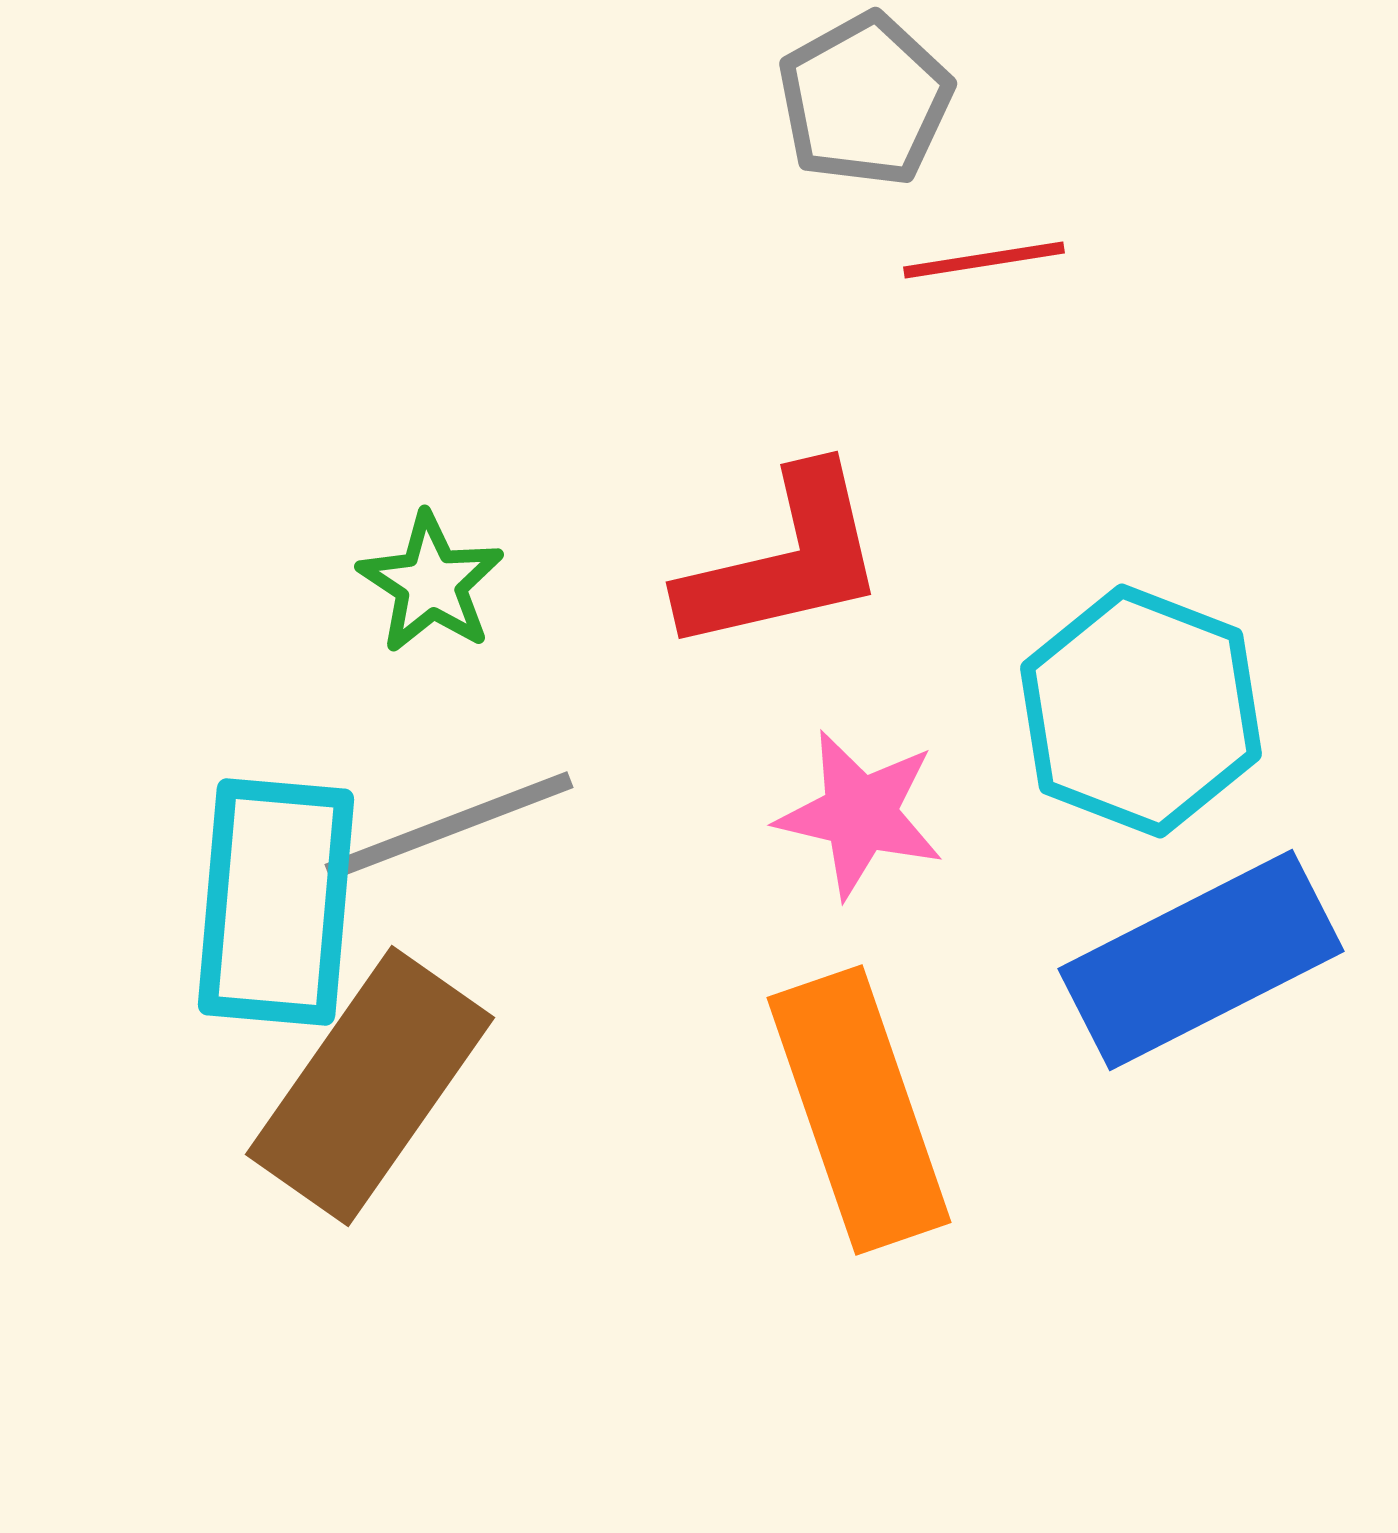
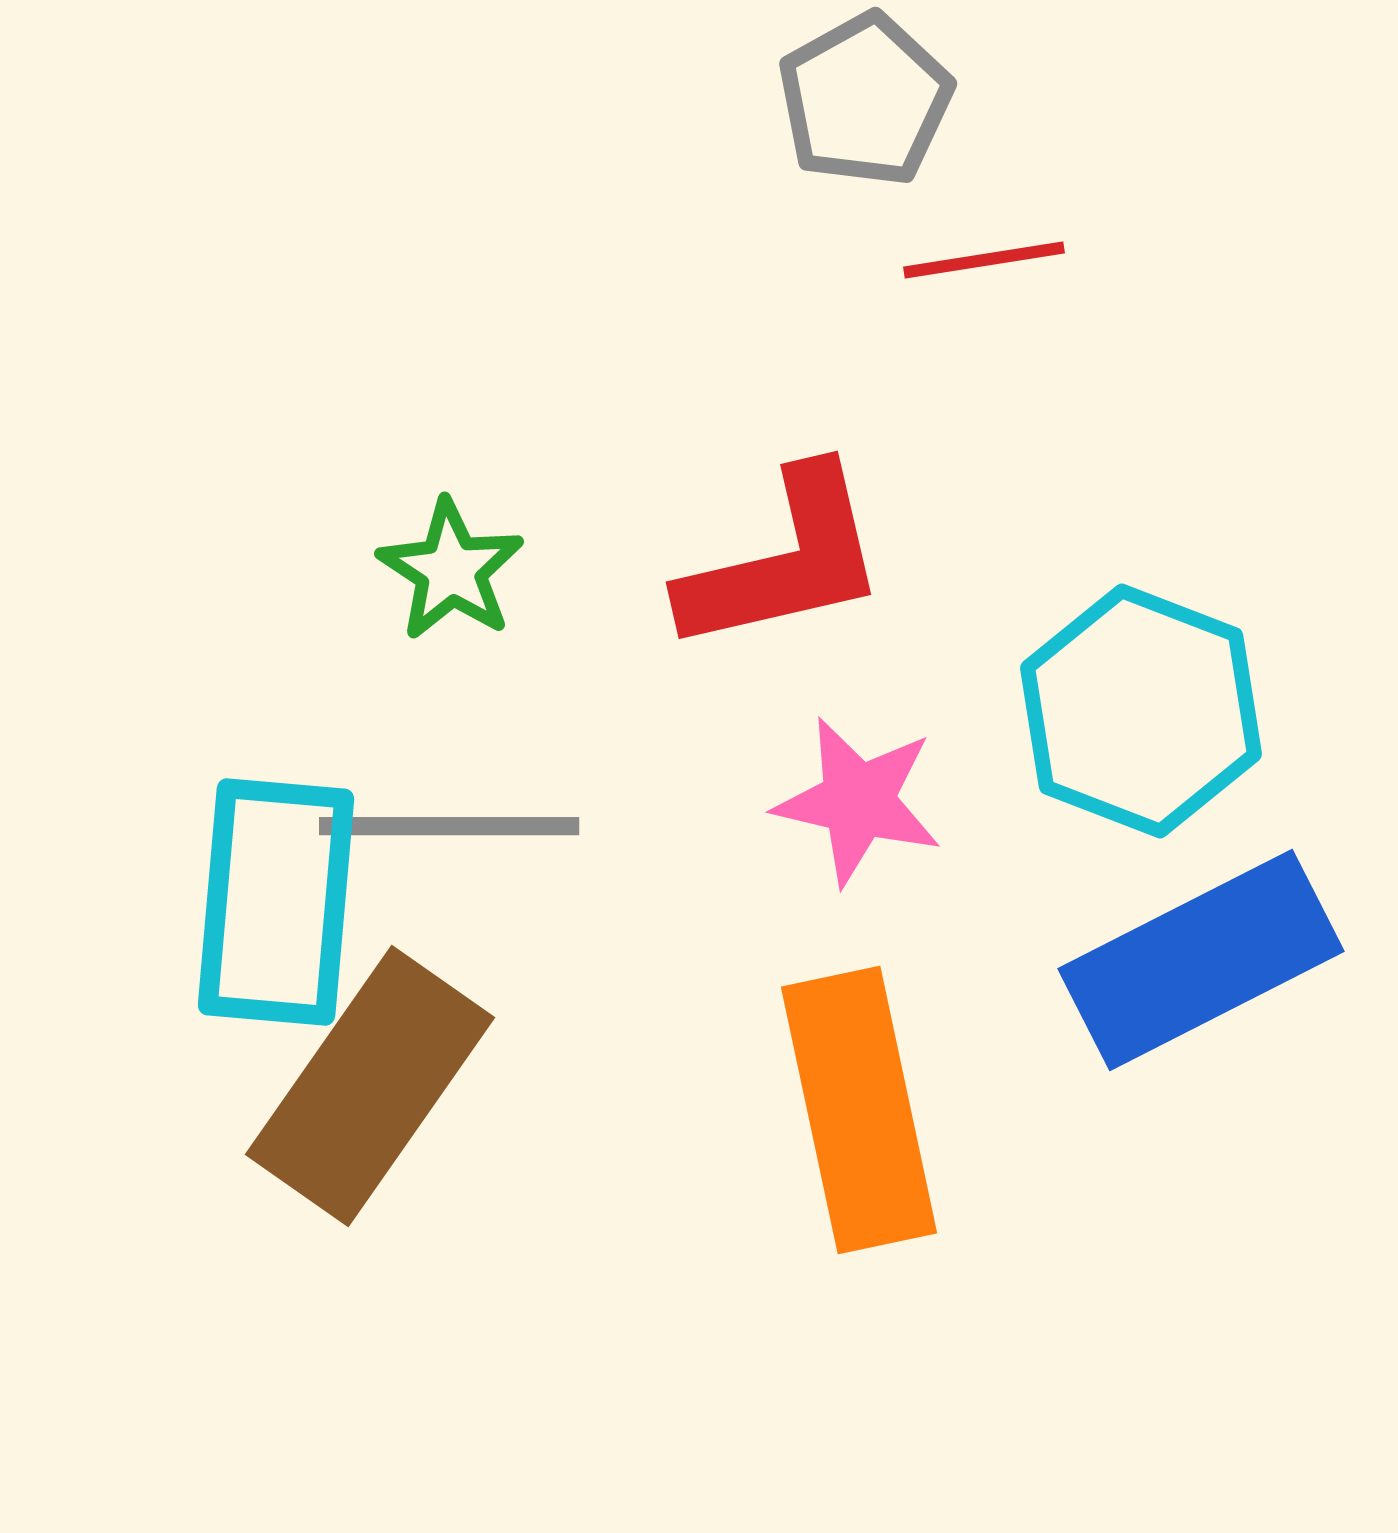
green star: moved 20 px right, 13 px up
pink star: moved 2 px left, 13 px up
gray line: rotated 21 degrees clockwise
orange rectangle: rotated 7 degrees clockwise
